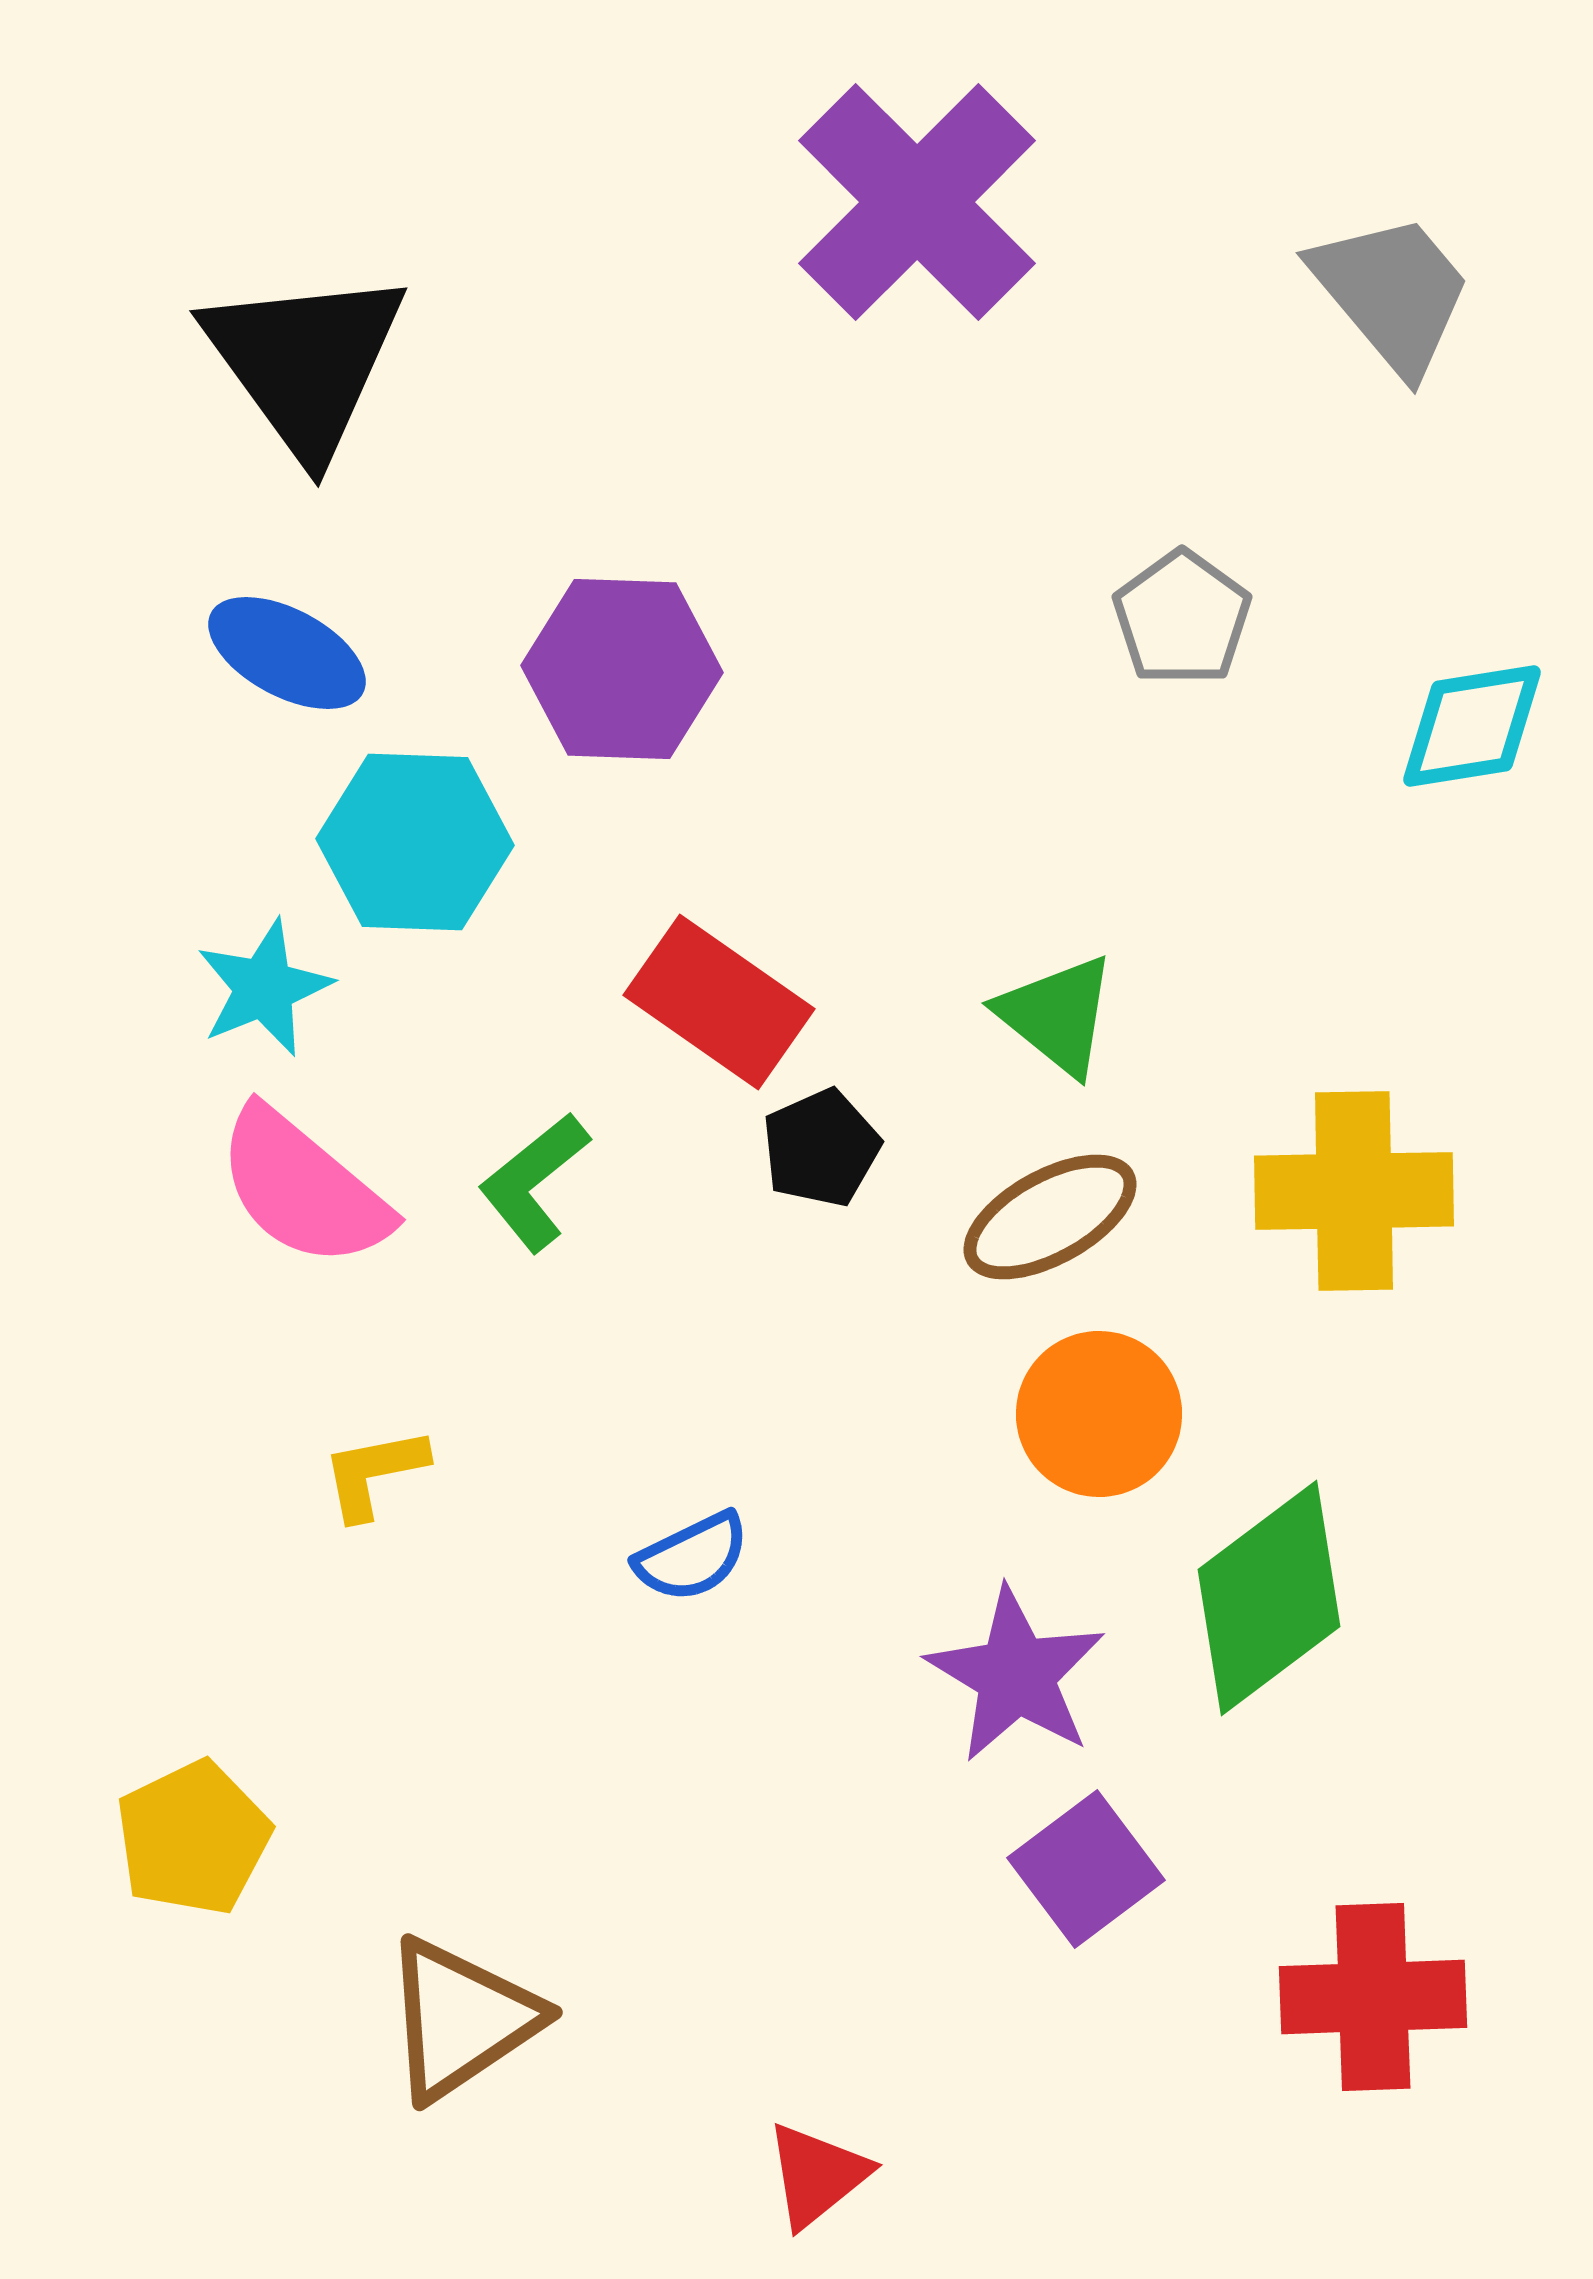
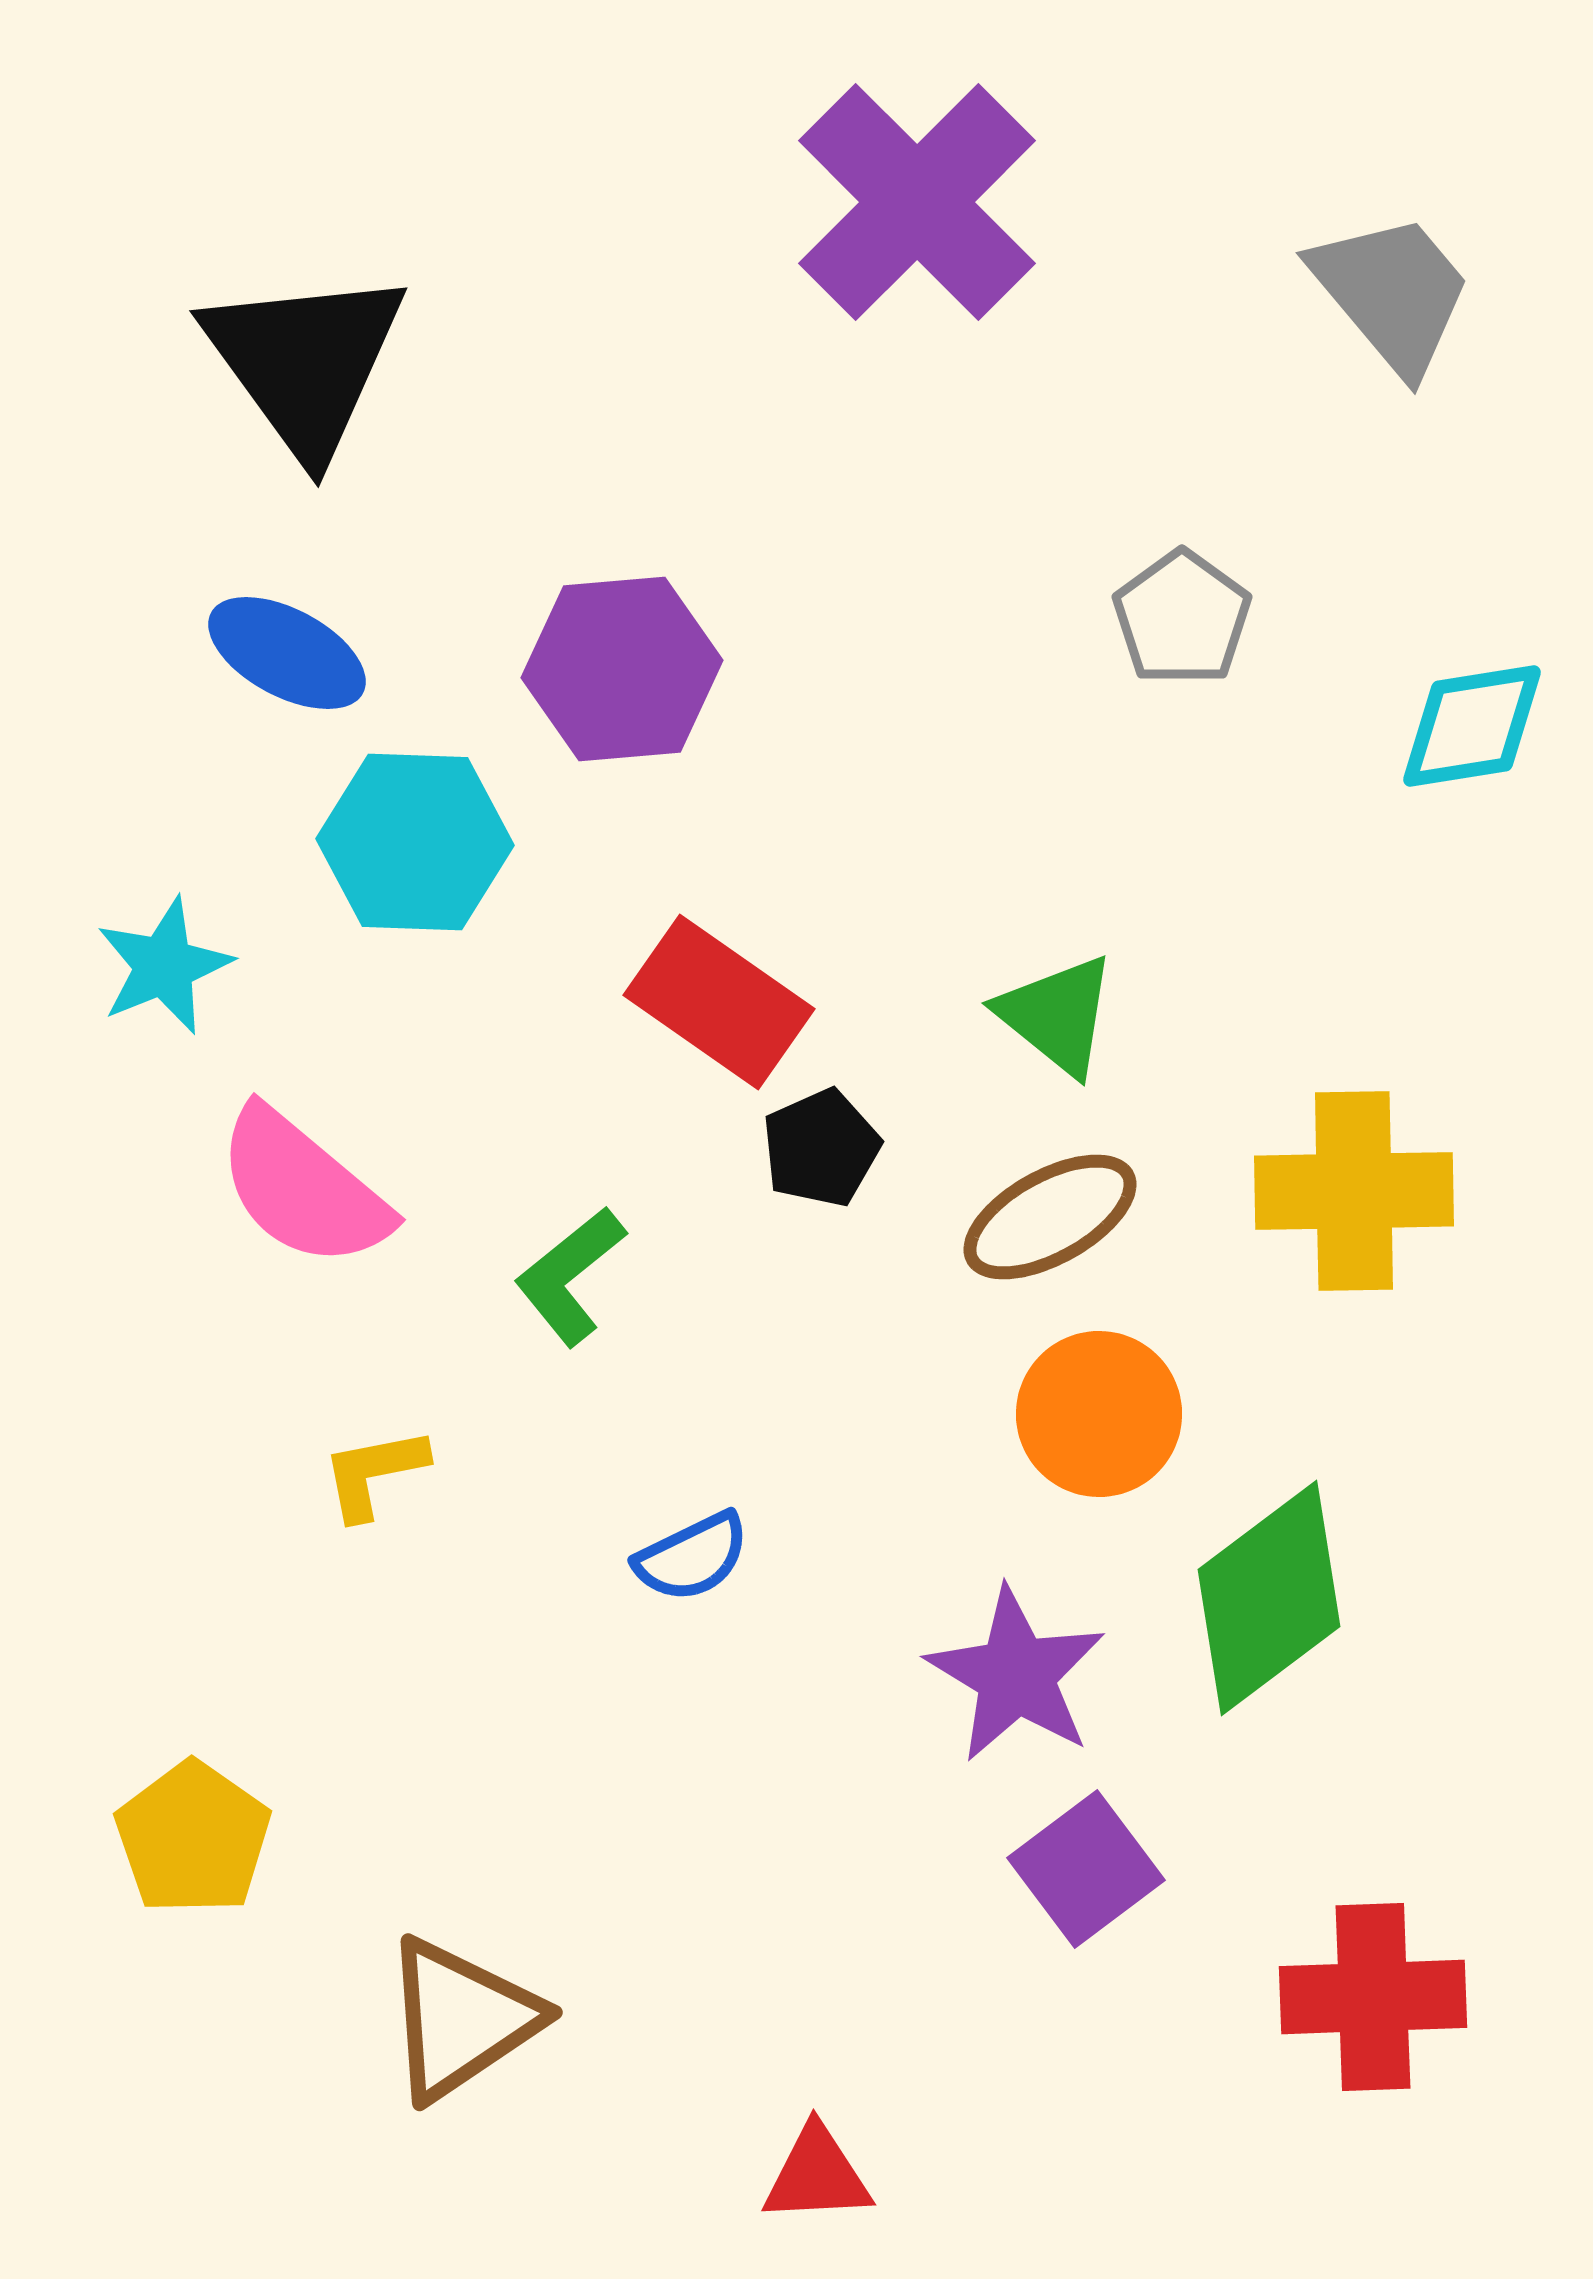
purple hexagon: rotated 7 degrees counterclockwise
cyan star: moved 100 px left, 22 px up
green L-shape: moved 36 px right, 94 px down
yellow pentagon: rotated 11 degrees counterclockwise
red triangle: rotated 36 degrees clockwise
